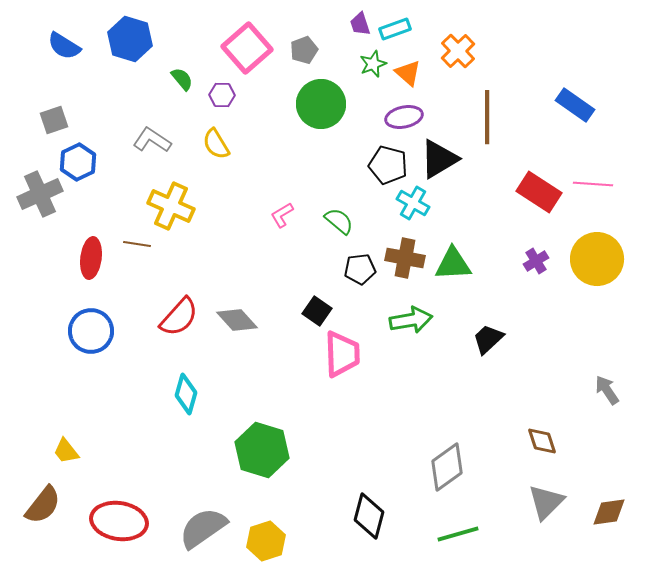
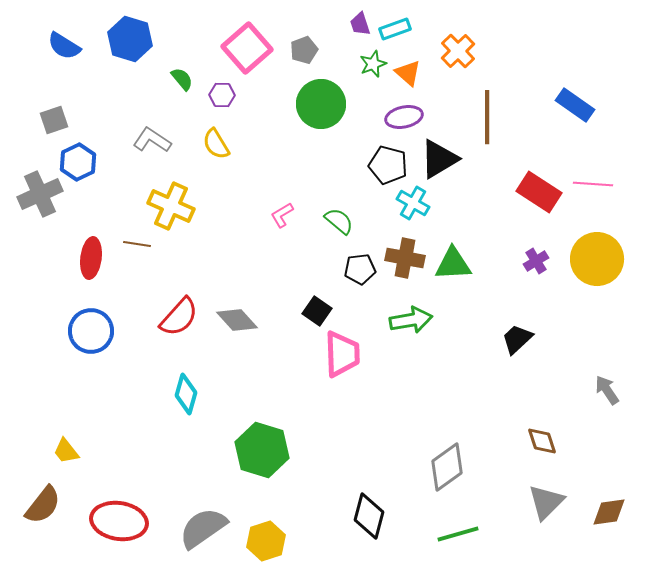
black trapezoid at (488, 339): moved 29 px right
